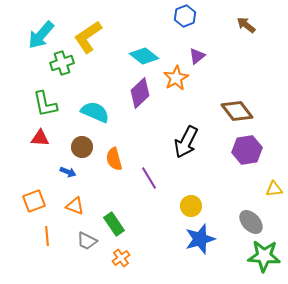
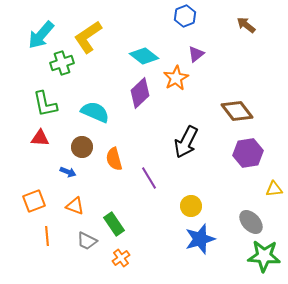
purple triangle: moved 1 px left, 2 px up
purple hexagon: moved 1 px right, 3 px down
